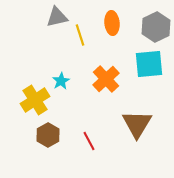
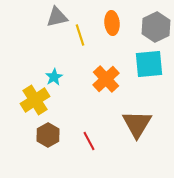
cyan star: moved 7 px left, 4 px up
